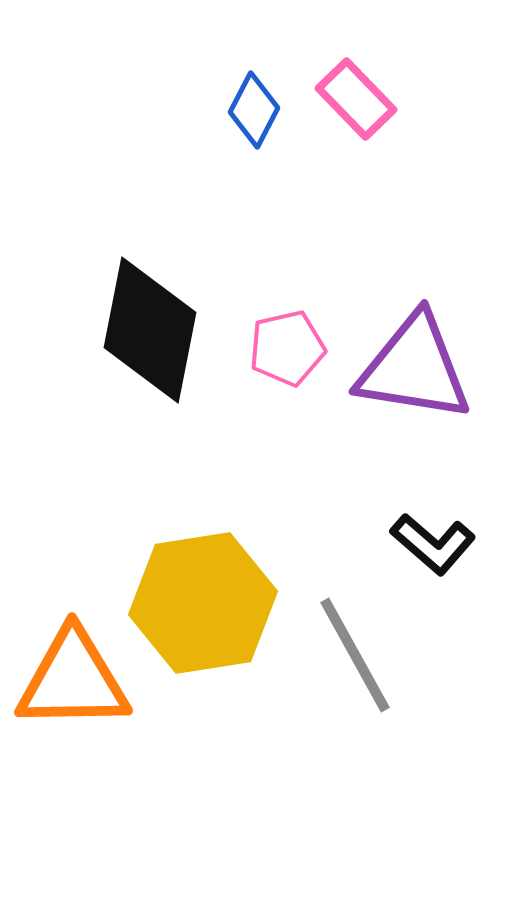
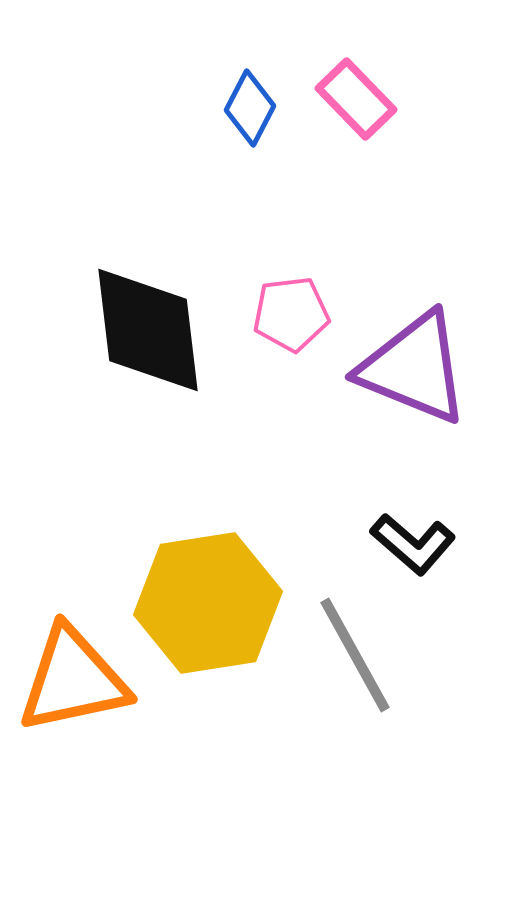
blue diamond: moved 4 px left, 2 px up
black diamond: moved 2 px left; rotated 18 degrees counterclockwise
pink pentagon: moved 4 px right, 34 px up; rotated 6 degrees clockwise
purple triangle: rotated 13 degrees clockwise
black L-shape: moved 20 px left
yellow hexagon: moved 5 px right
orange triangle: rotated 11 degrees counterclockwise
